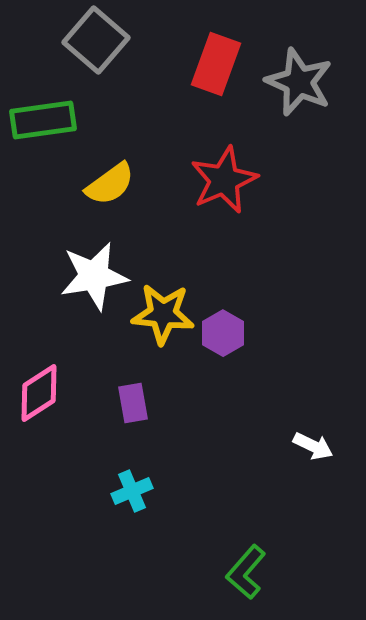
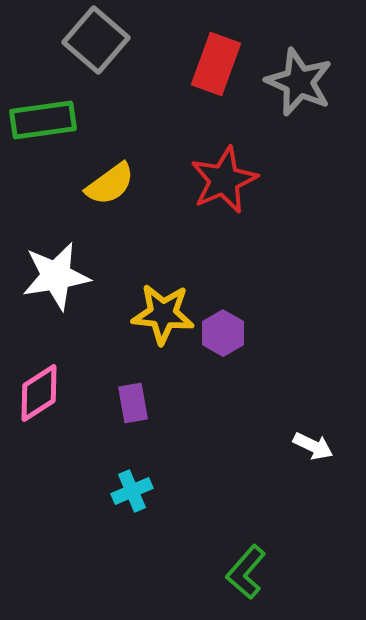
white star: moved 38 px left
